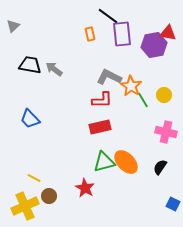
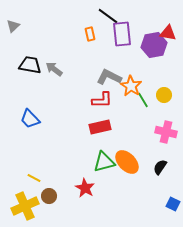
orange ellipse: moved 1 px right
